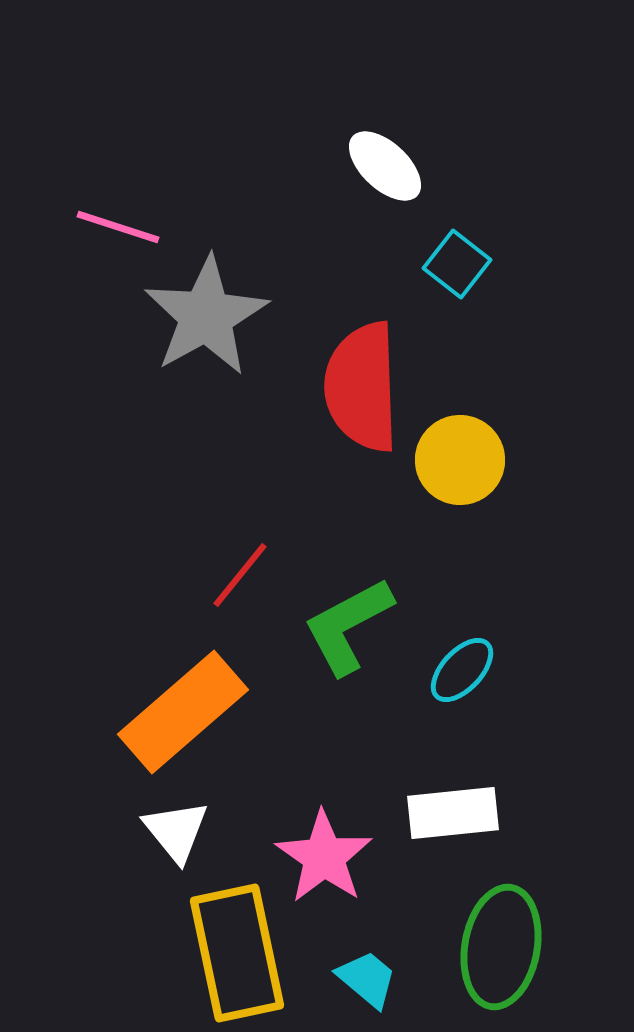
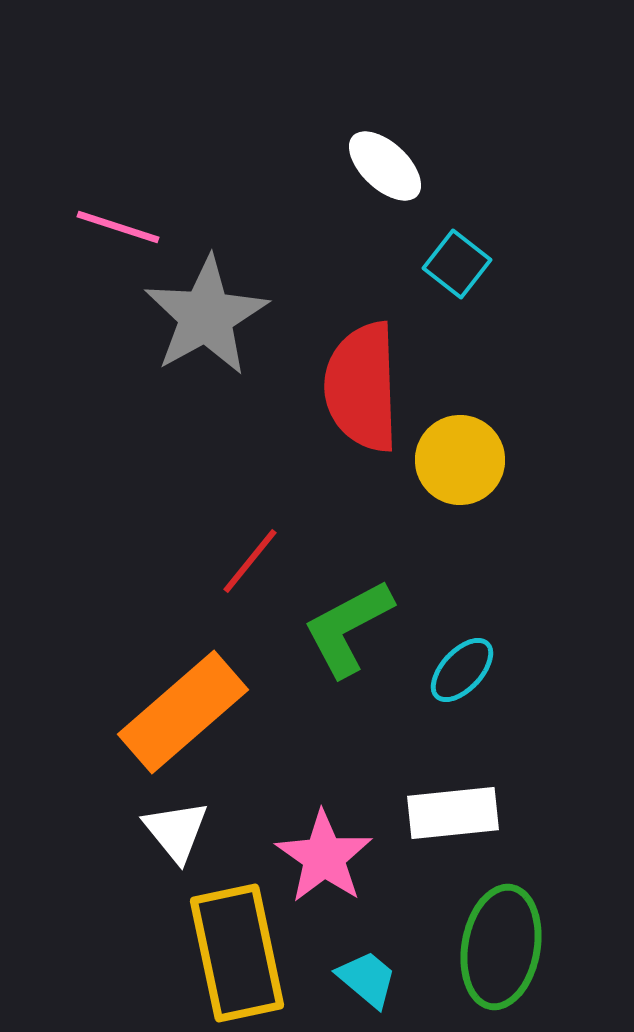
red line: moved 10 px right, 14 px up
green L-shape: moved 2 px down
